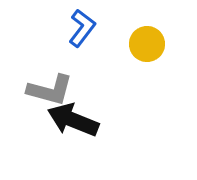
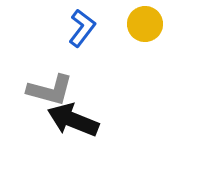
yellow circle: moved 2 px left, 20 px up
